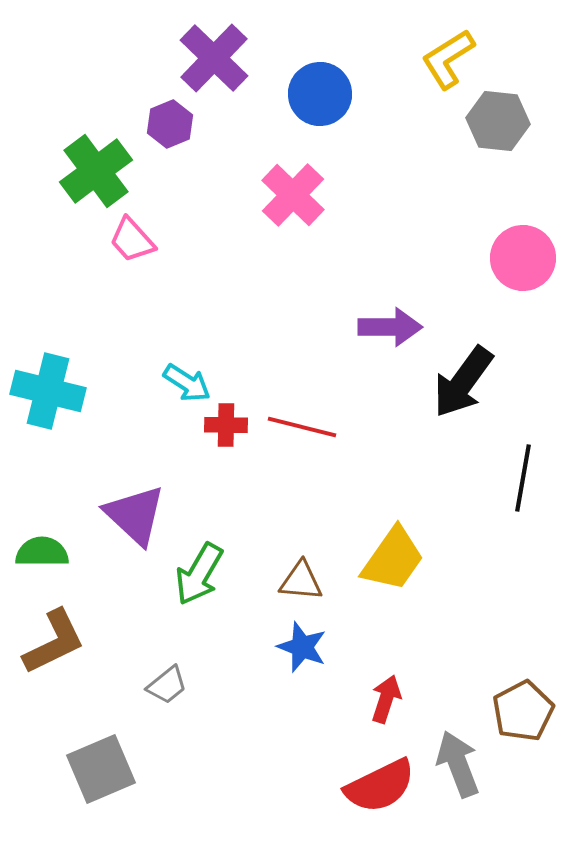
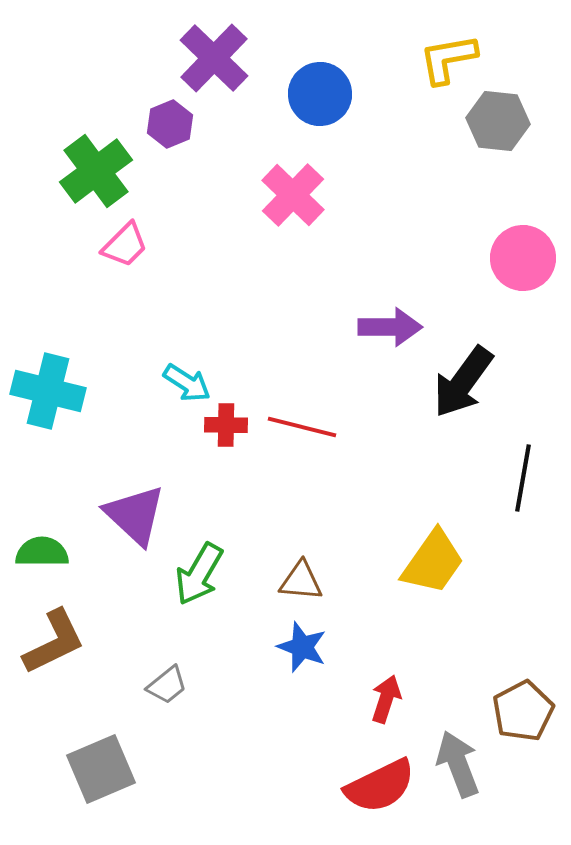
yellow L-shape: rotated 22 degrees clockwise
pink trapezoid: moved 7 px left, 5 px down; rotated 93 degrees counterclockwise
yellow trapezoid: moved 40 px right, 3 px down
